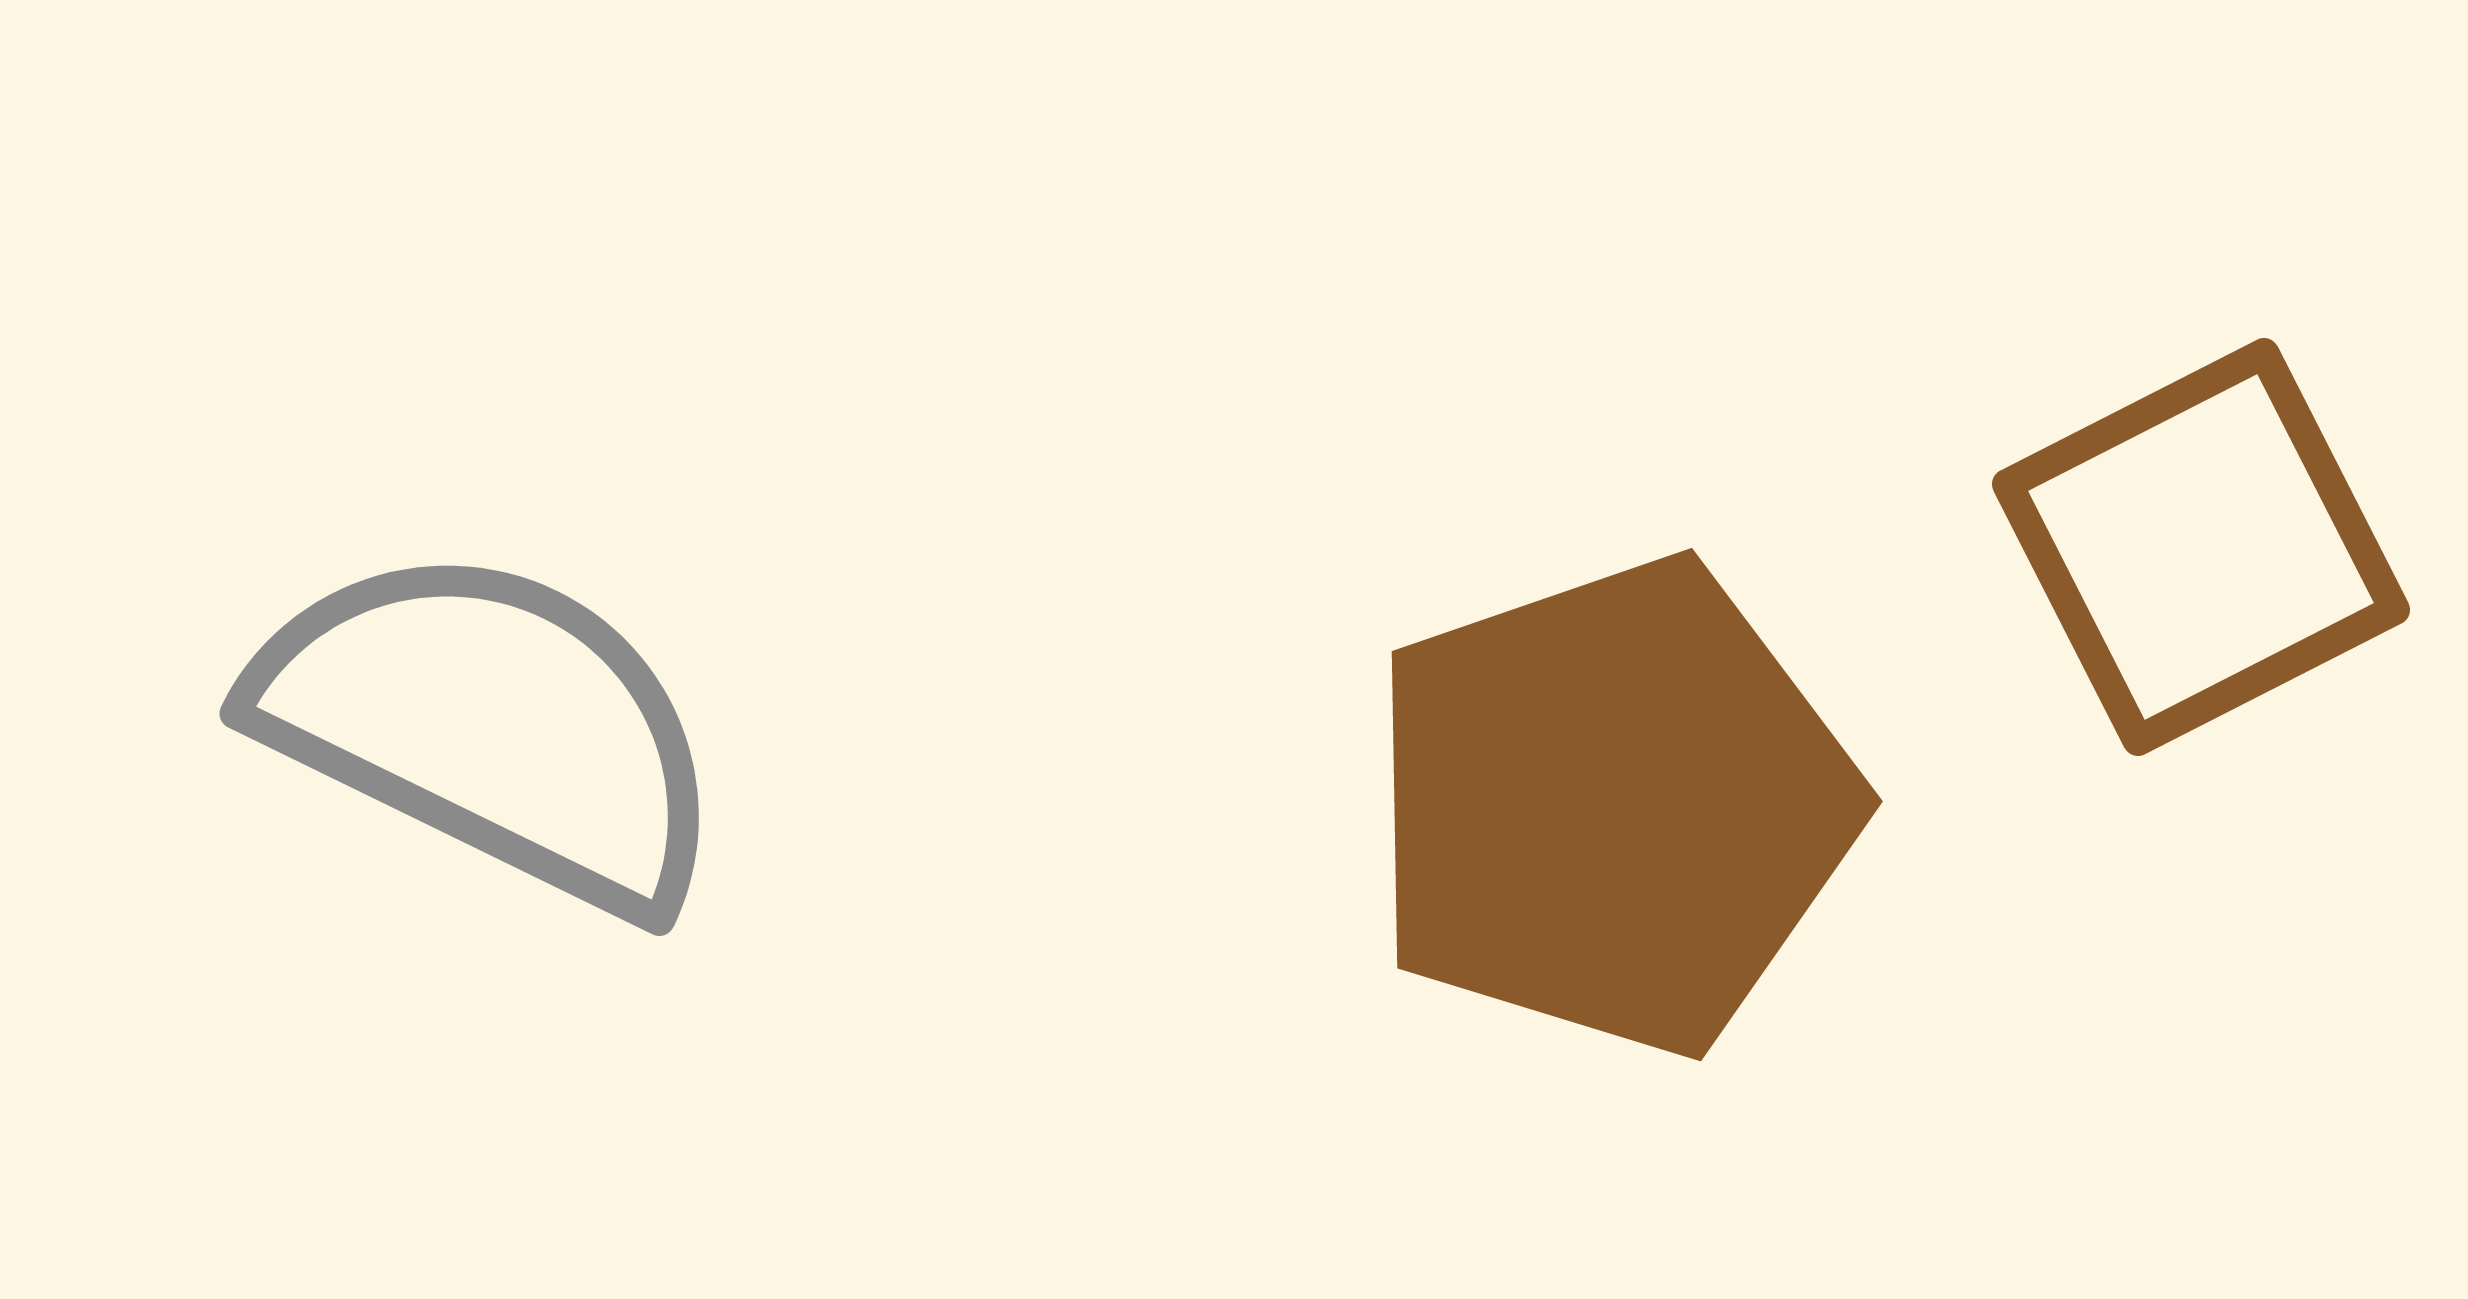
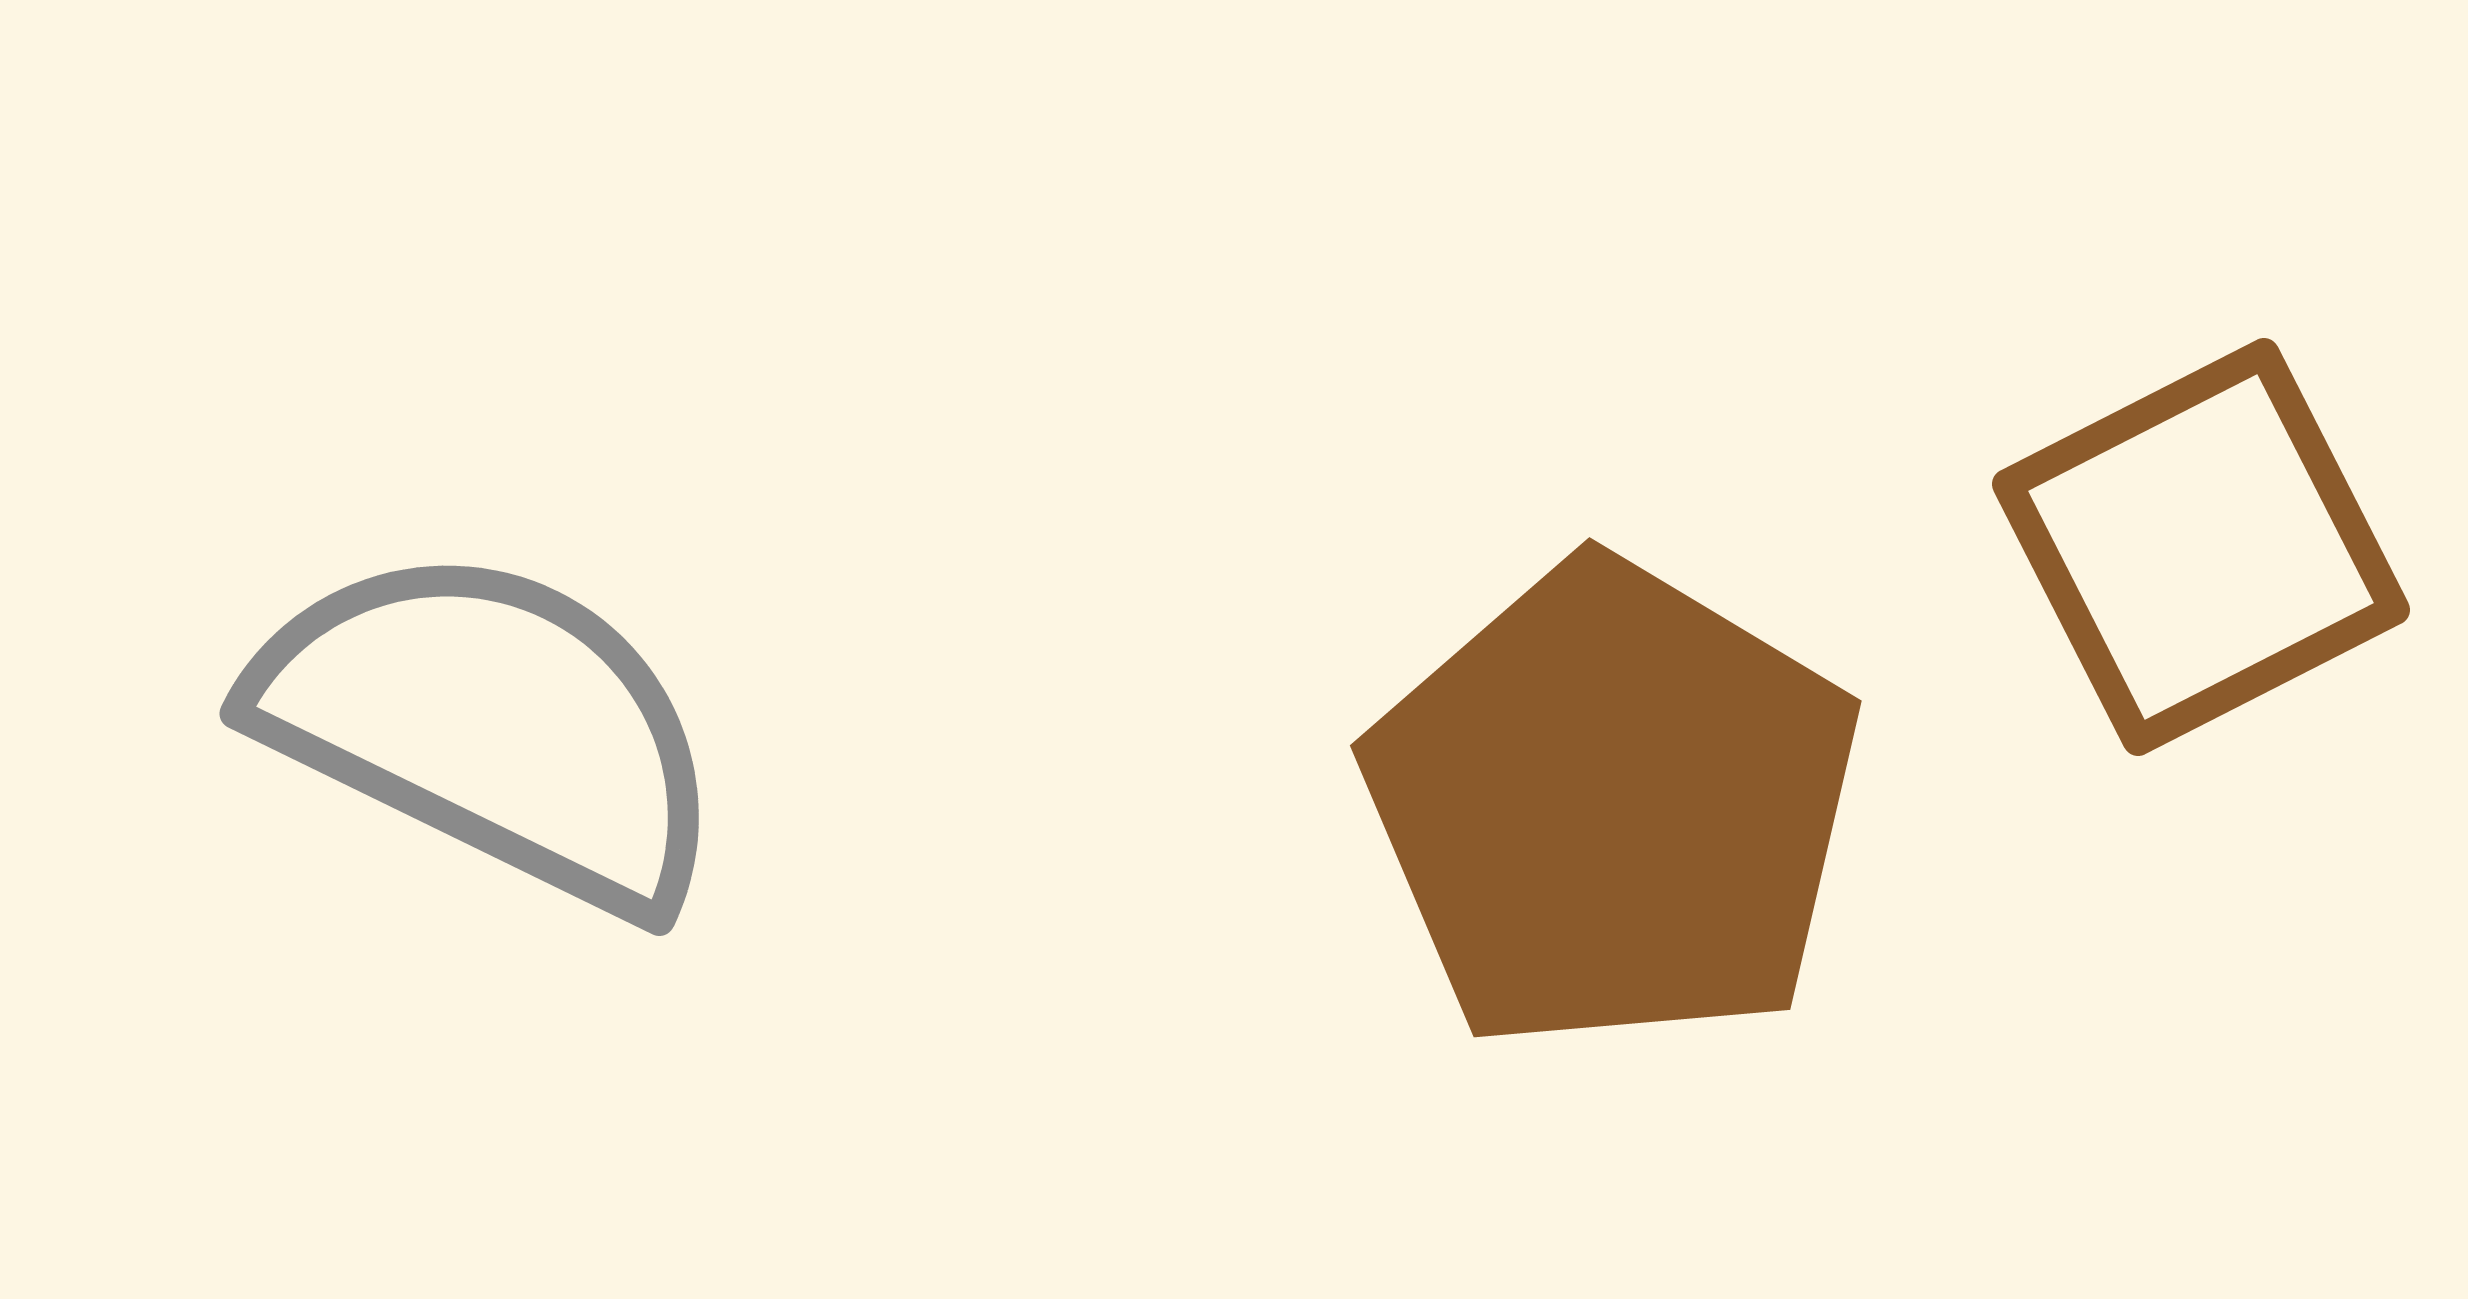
brown pentagon: rotated 22 degrees counterclockwise
